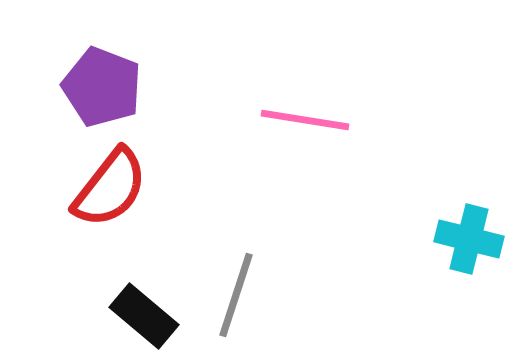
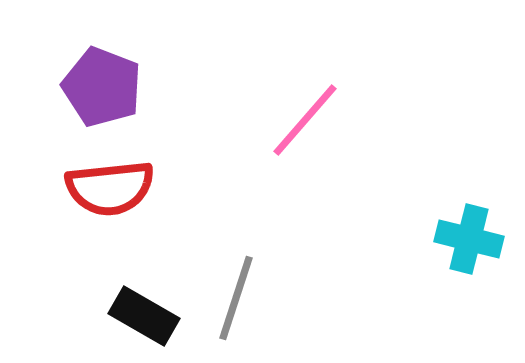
pink line: rotated 58 degrees counterclockwise
red semicircle: rotated 46 degrees clockwise
gray line: moved 3 px down
black rectangle: rotated 10 degrees counterclockwise
